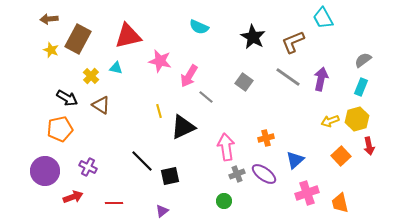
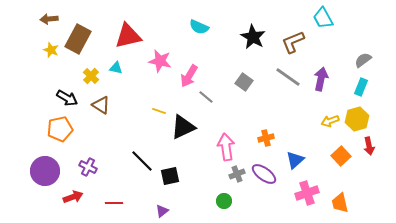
yellow line at (159, 111): rotated 56 degrees counterclockwise
